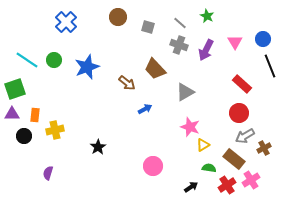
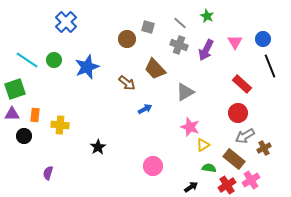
brown circle: moved 9 px right, 22 px down
red circle: moved 1 px left
yellow cross: moved 5 px right, 5 px up; rotated 18 degrees clockwise
